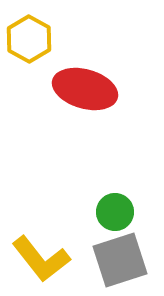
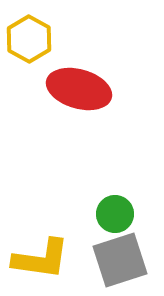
red ellipse: moved 6 px left
green circle: moved 2 px down
yellow L-shape: rotated 44 degrees counterclockwise
